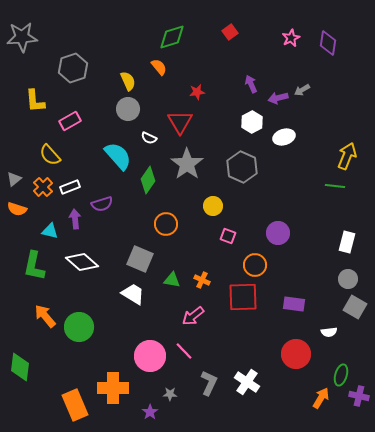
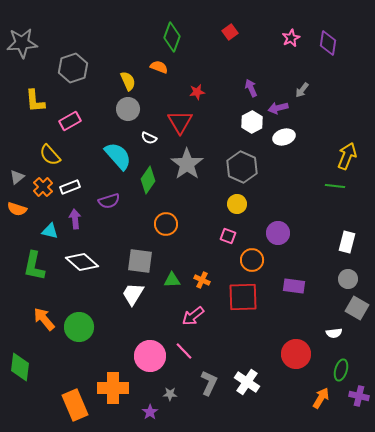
gray star at (22, 37): moved 6 px down
green diamond at (172, 37): rotated 52 degrees counterclockwise
orange semicircle at (159, 67): rotated 30 degrees counterclockwise
purple arrow at (251, 84): moved 4 px down
gray arrow at (302, 90): rotated 21 degrees counterclockwise
purple arrow at (278, 98): moved 10 px down
gray triangle at (14, 179): moved 3 px right, 2 px up
purple semicircle at (102, 204): moved 7 px right, 3 px up
yellow circle at (213, 206): moved 24 px right, 2 px up
gray square at (140, 259): moved 2 px down; rotated 16 degrees counterclockwise
orange circle at (255, 265): moved 3 px left, 5 px up
green triangle at (172, 280): rotated 12 degrees counterclockwise
white trapezoid at (133, 294): rotated 90 degrees counterclockwise
purple rectangle at (294, 304): moved 18 px up
gray square at (355, 307): moved 2 px right, 1 px down
orange arrow at (45, 316): moved 1 px left, 3 px down
white semicircle at (329, 332): moved 5 px right, 1 px down
green ellipse at (341, 375): moved 5 px up
